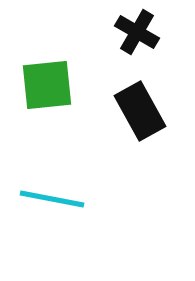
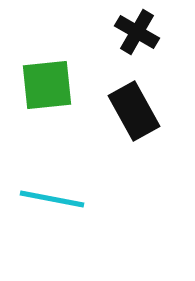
black rectangle: moved 6 px left
